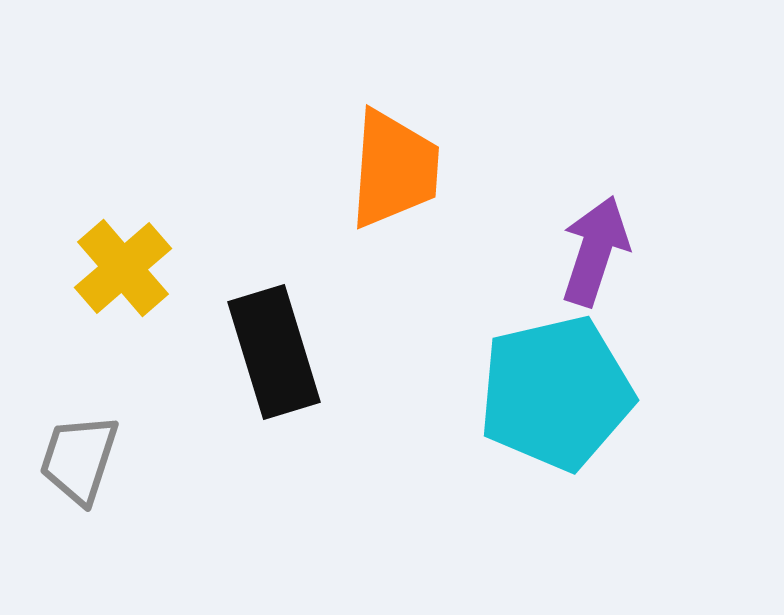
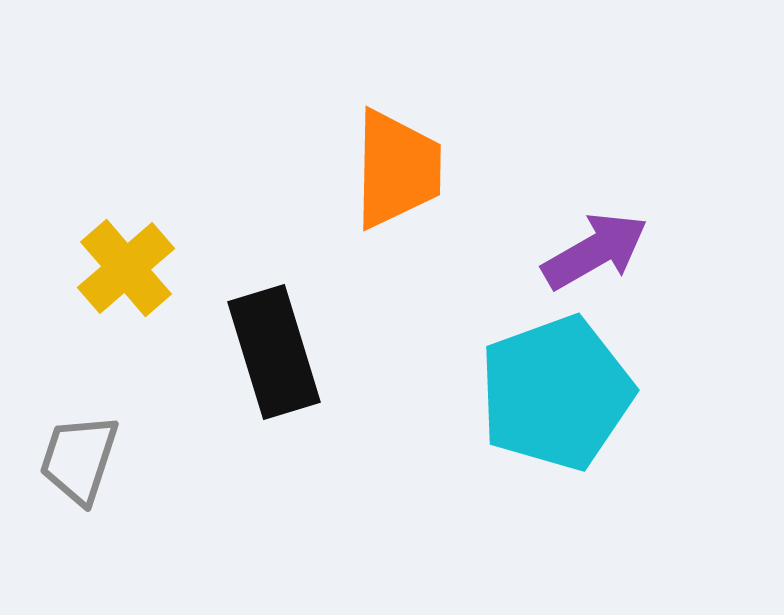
orange trapezoid: moved 3 px right; rotated 3 degrees counterclockwise
purple arrow: rotated 42 degrees clockwise
yellow cross: moved 3 px right
cyan pentagon: rotated 7 degrees counterclockwise
